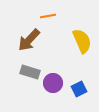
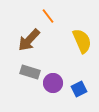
orange line: rotated 63 degrees clockwise
